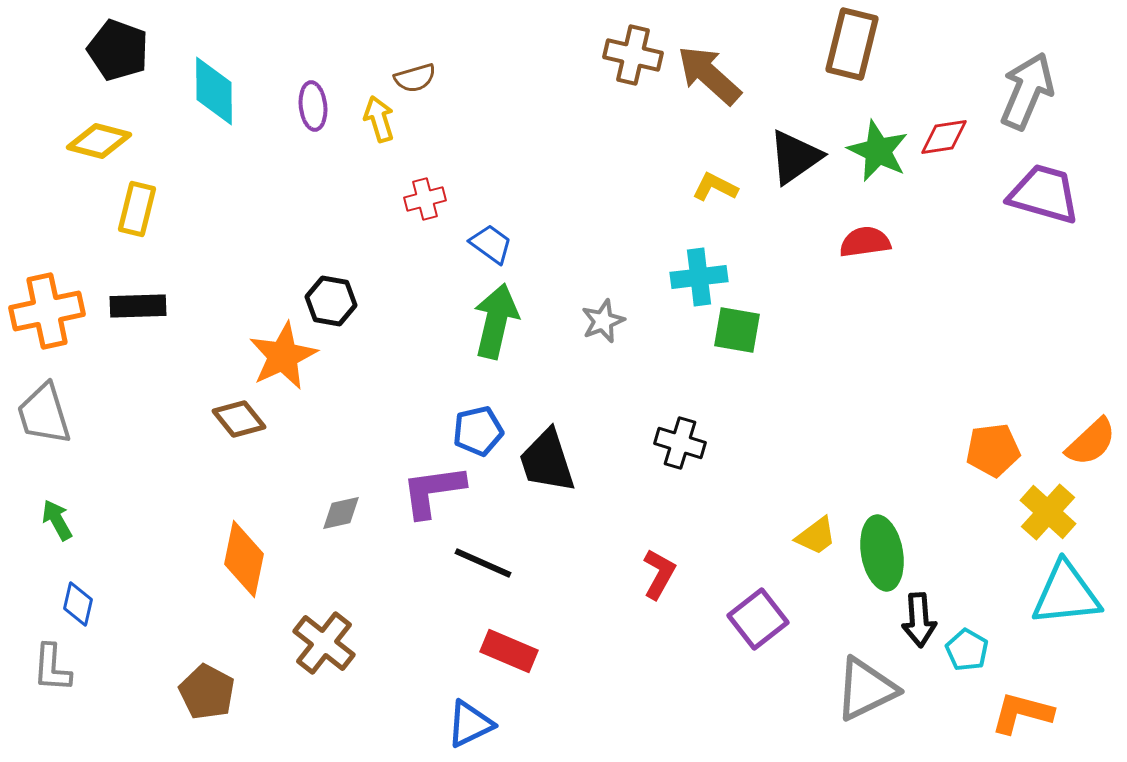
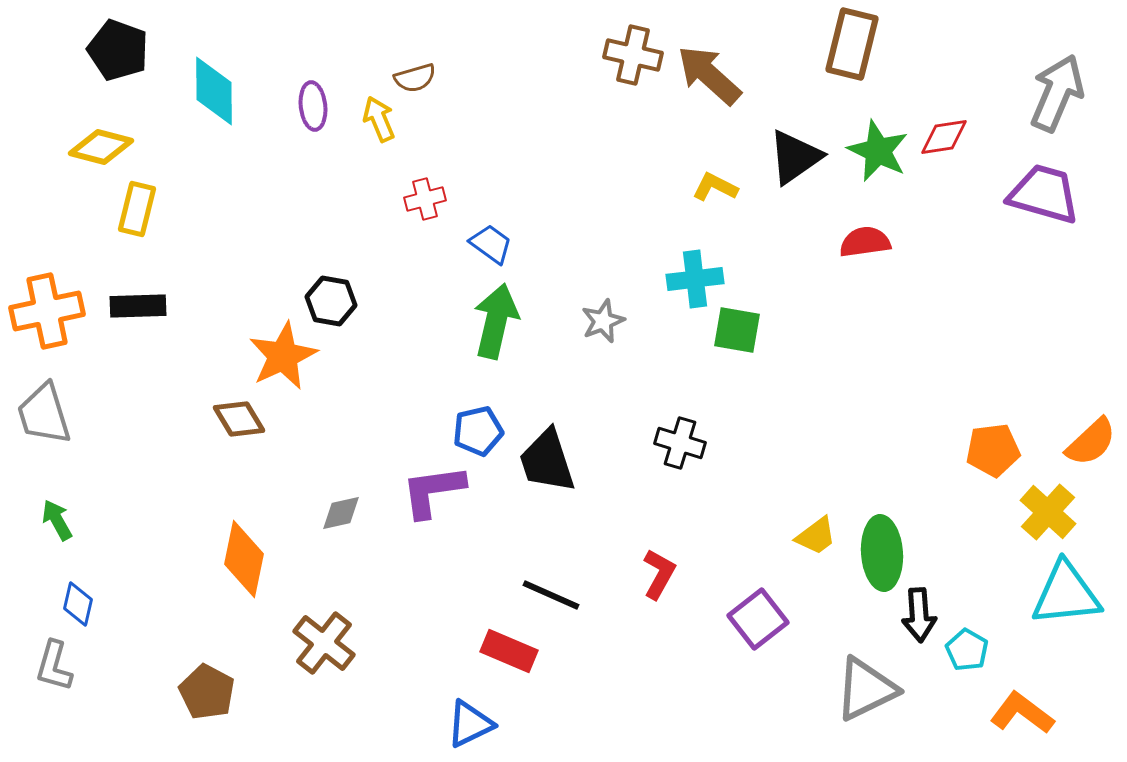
gray arrow at (1027, 91): moved 30 px right, 2 px down
yellow arrow at (379, 119): rotated 6 degrees counterclockwise
yellow diamond at (99, 141): moved 2 px right, 6 px down
cyan cross at (699, 277): moved 4 px left, 2 px down
brown diamond at (239, 419): rotated 8 degrees clockwise
green ellipse at (882, 553): rotated 6 degrees clockwise
black line at (483, 563): moved 68 px right, 32 px down
black arrow at (919, 620): moved 5 px up
gray L-shape at (52, 668): moved 2 px right, 2 px up; rotated 12 degrees clockwise
orange L-shape at (1022, 713): rotated 22 degrees clockwise
